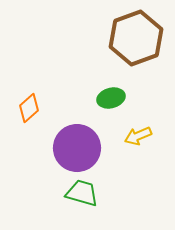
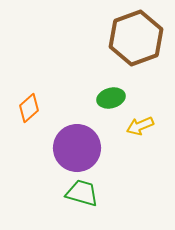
yellow arrow: moved 2 px right, 10 px up
